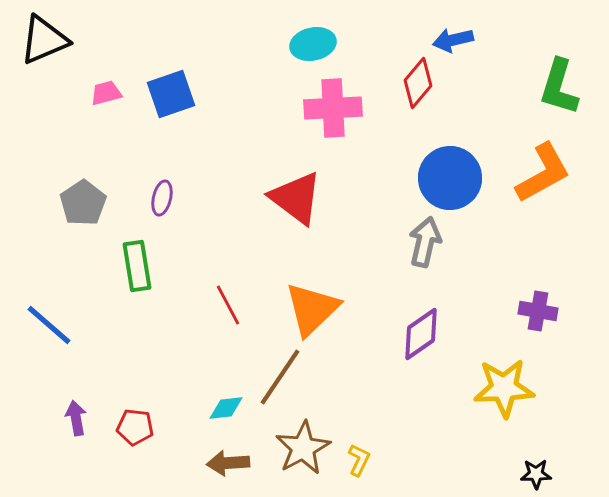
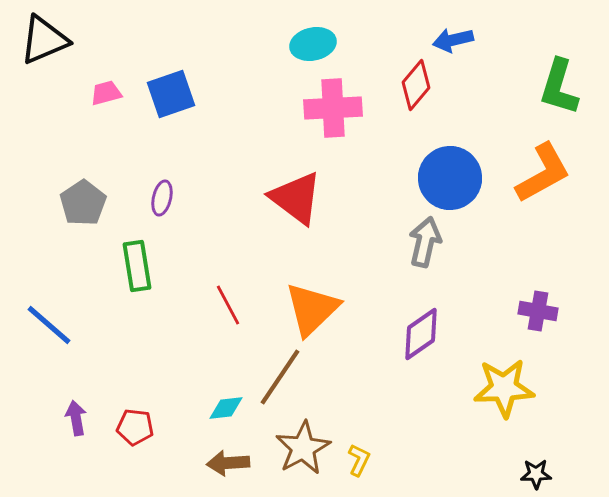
red diamond: moved 2 px left, 2 px down
